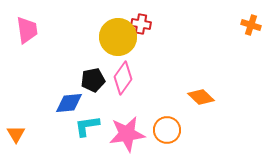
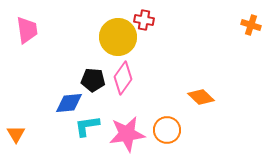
red cross: moved 3 px right, 4 px up
black pentagon: rotated 15 degrees clockwise
